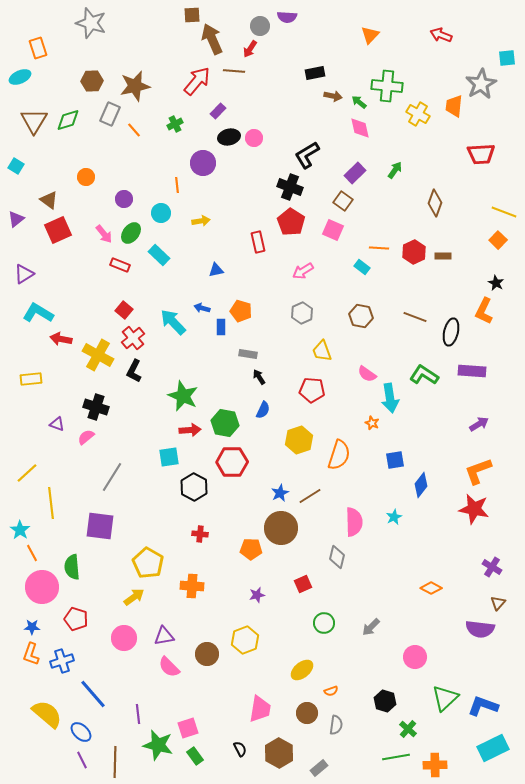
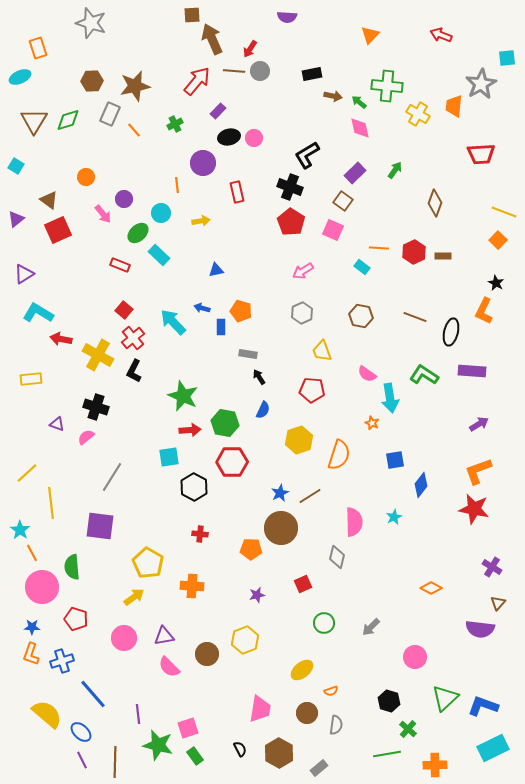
gray circle at (260, 26): moved 45 px down
black rectangle at (315, 73): moved 3 px left, 1 px down
green ellipse at (131, 233): moved 7 px right; rotated 10 degrees clockwise
pink arrow at (104, 234): moved 1 px left, 20 px up
red rectangle at (258, 242): moved 21 px left, 50 px up
black hexagon at (385, 701): moved 4 px right
green line at (396, 757): moved 9 px left, 3 px up
